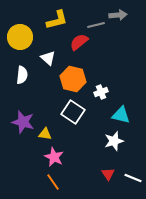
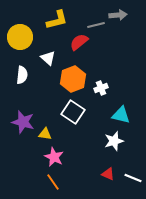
orange hexagon: rotated 25 degrees clockwise
white cross: moved 4 px up
red triangle: rotated 32 degrees counterclockwise
